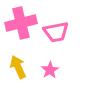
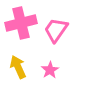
pink trapezoid: moved 2 px up; rotated 136 degrees clockwise
